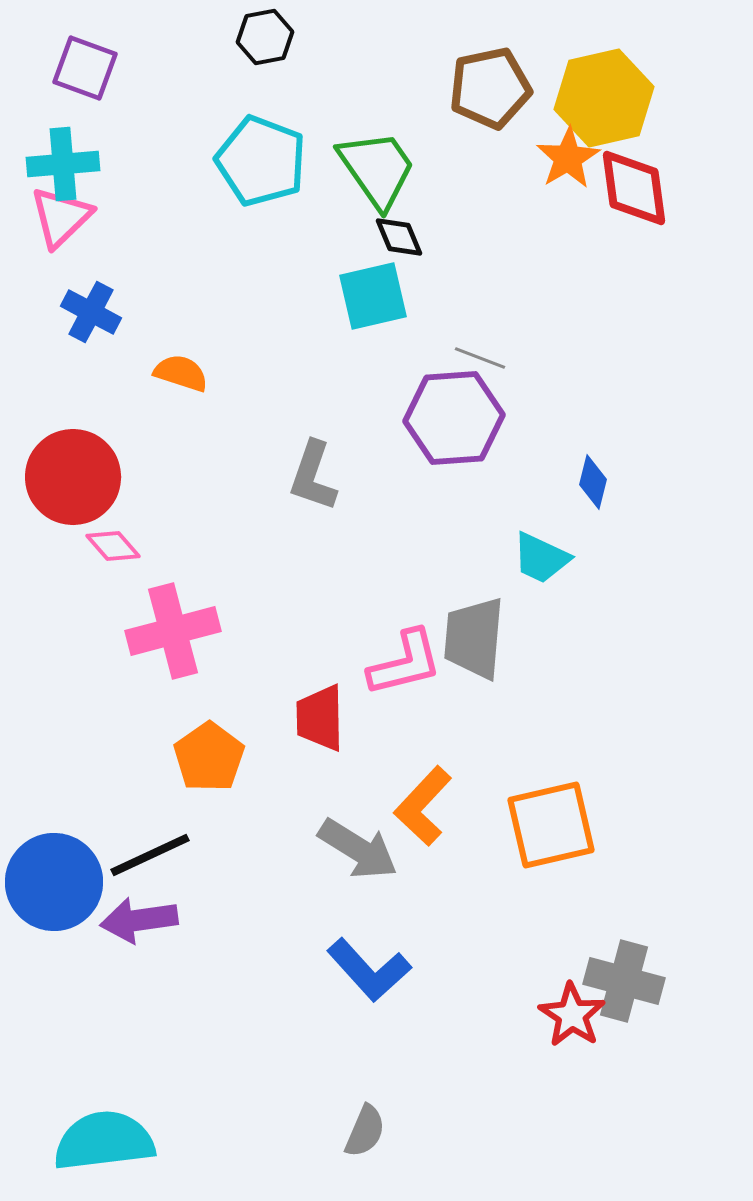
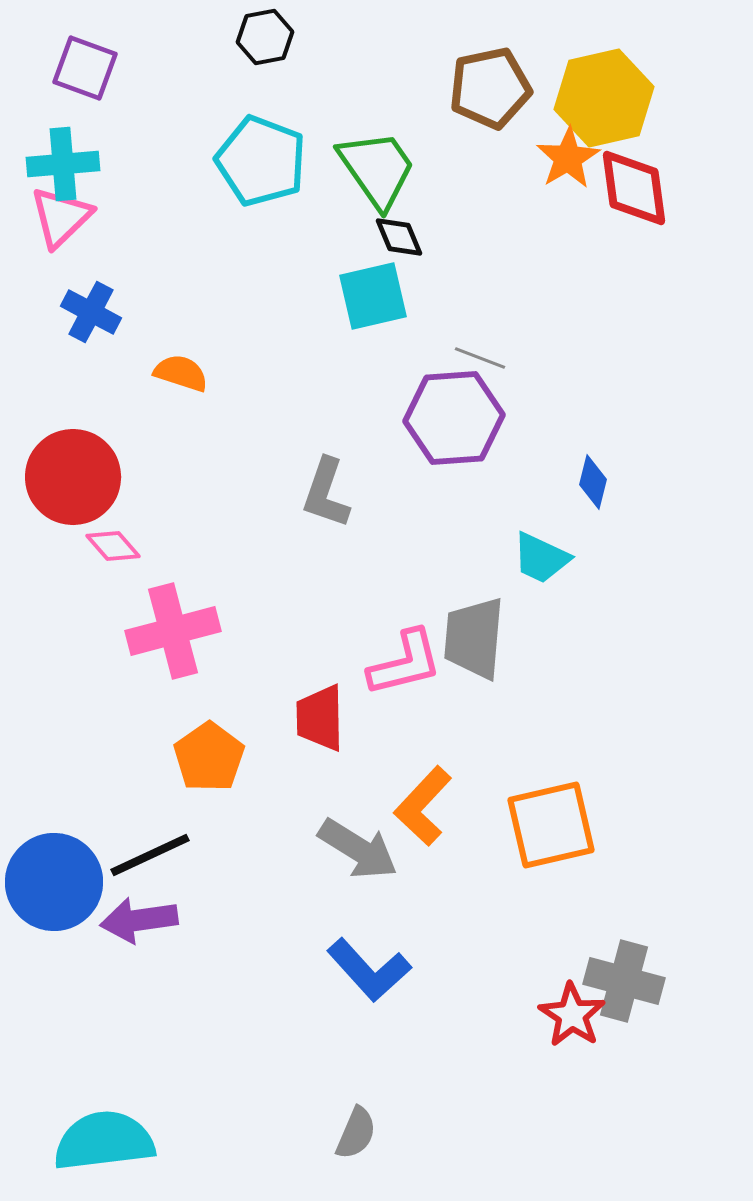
gray L-shape: moved 13 px right, 17 px down
gray semicircle: moved 9 px left, 2 px down
